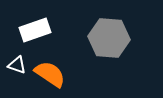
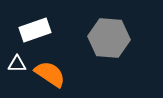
white triangle: moved 1 px up; rotated 18 degrees counterclockwise
